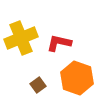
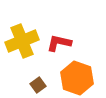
yellow cross: moved 1 px right, 3 px down
